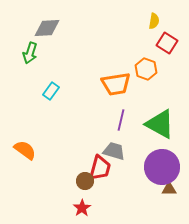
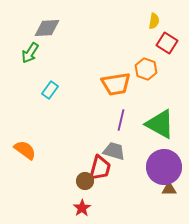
green arrow: rotated 15 degrees clockwise
cyan rectangle: moved 1 px left, 1 px up
purple circle: moved 2 px right
